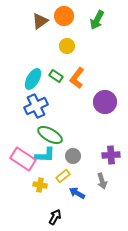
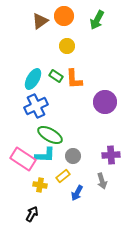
orange L-shape: moved 3 px left, 1 px down; rotated 40 degrees counterclockwise
blue arrow: rotated 91 degrees counterclockwise
black arrow: moved 23 px left, 3 px up
